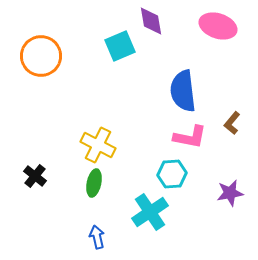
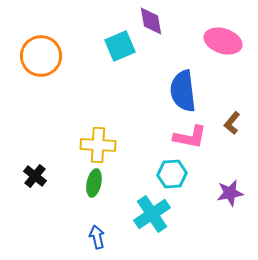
pink ellipse: moved 5 px right, 15 px down
yellow cross: rotated 24 degrees counterclockwise
cyan cross: moved 2 px right, 2 px down
